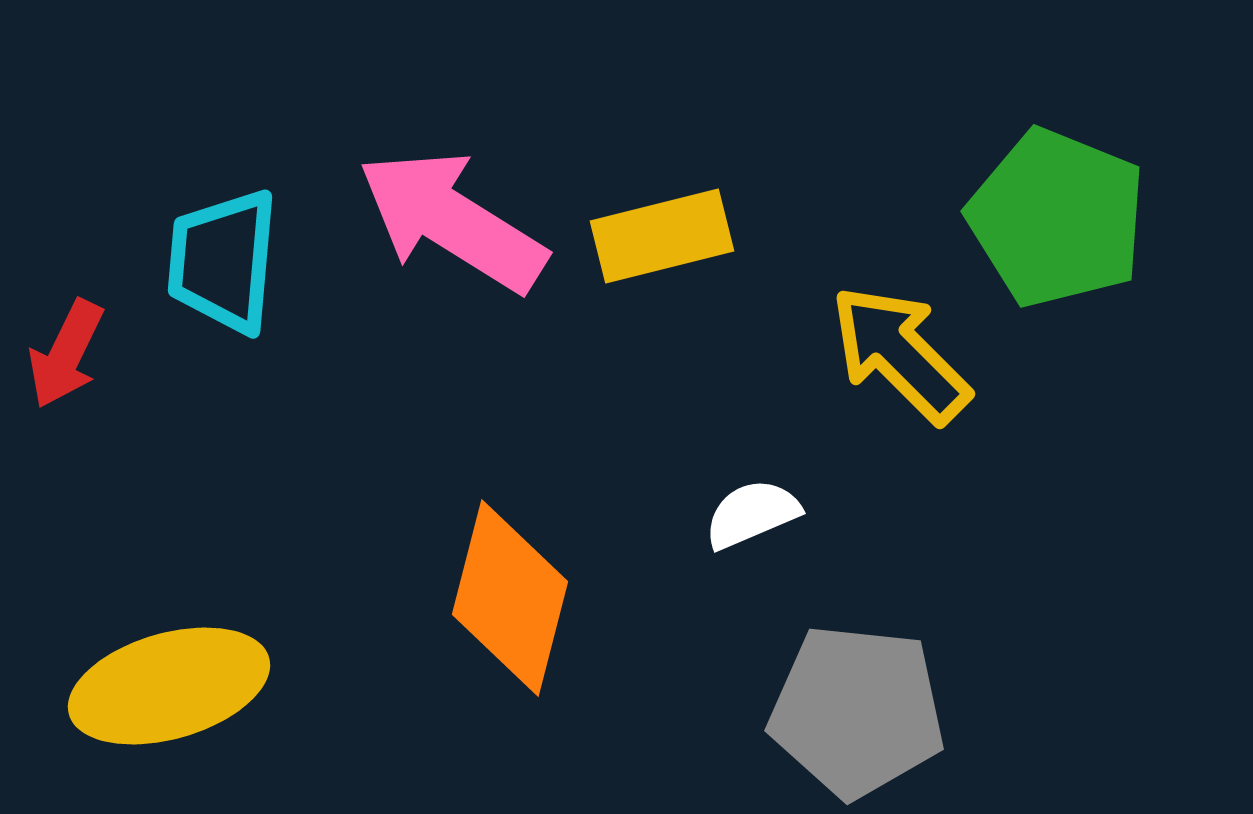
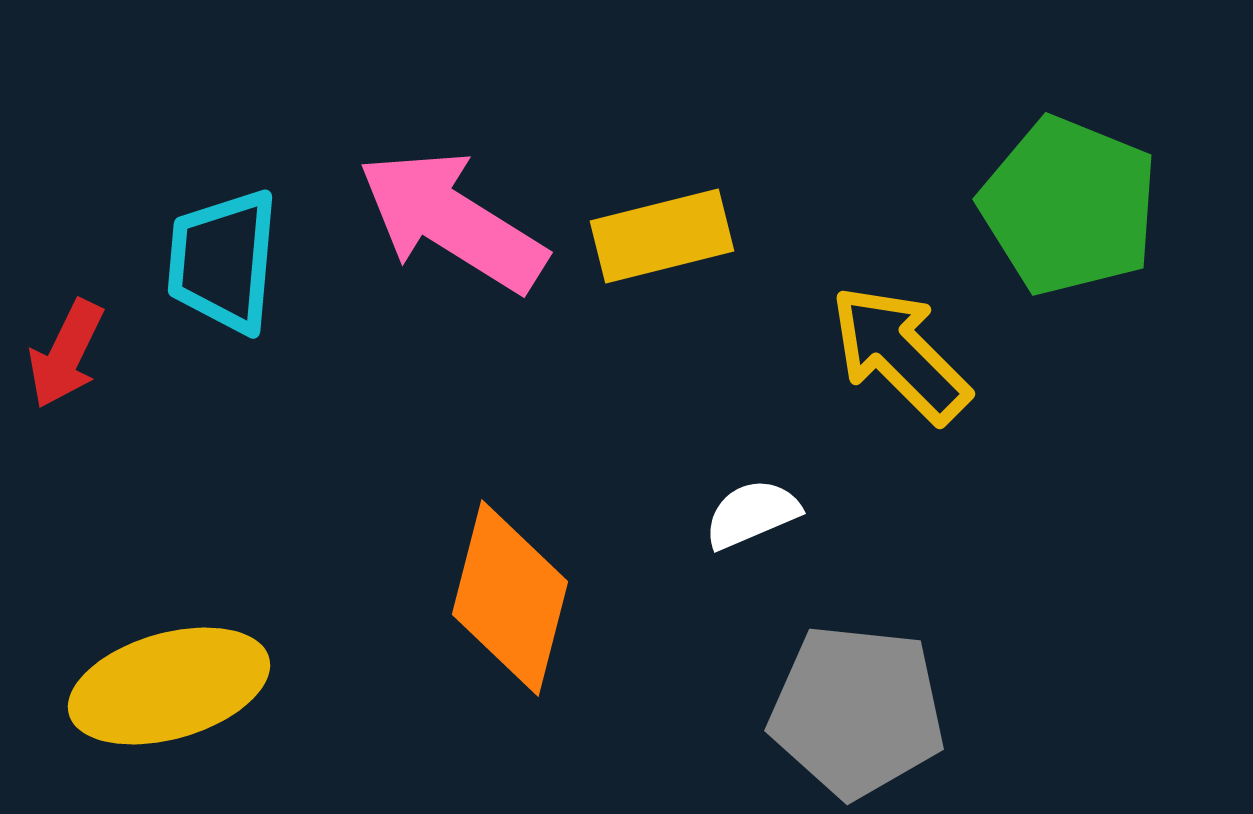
green pentagon: moved 12 px right, 12 px up
